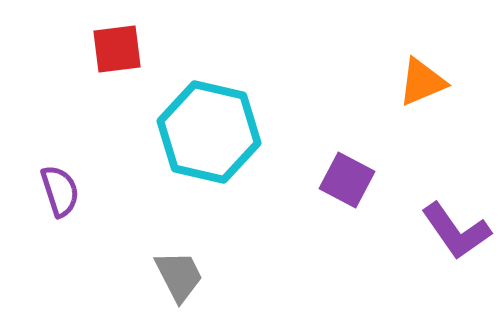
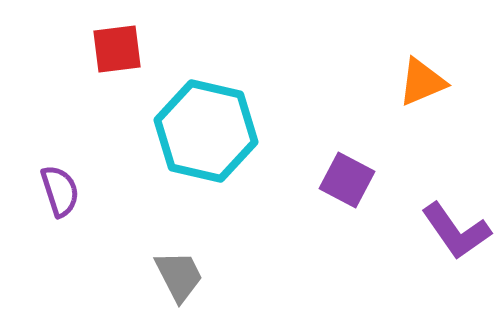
cyan hexagon: moved 3 px left, 1 px up
